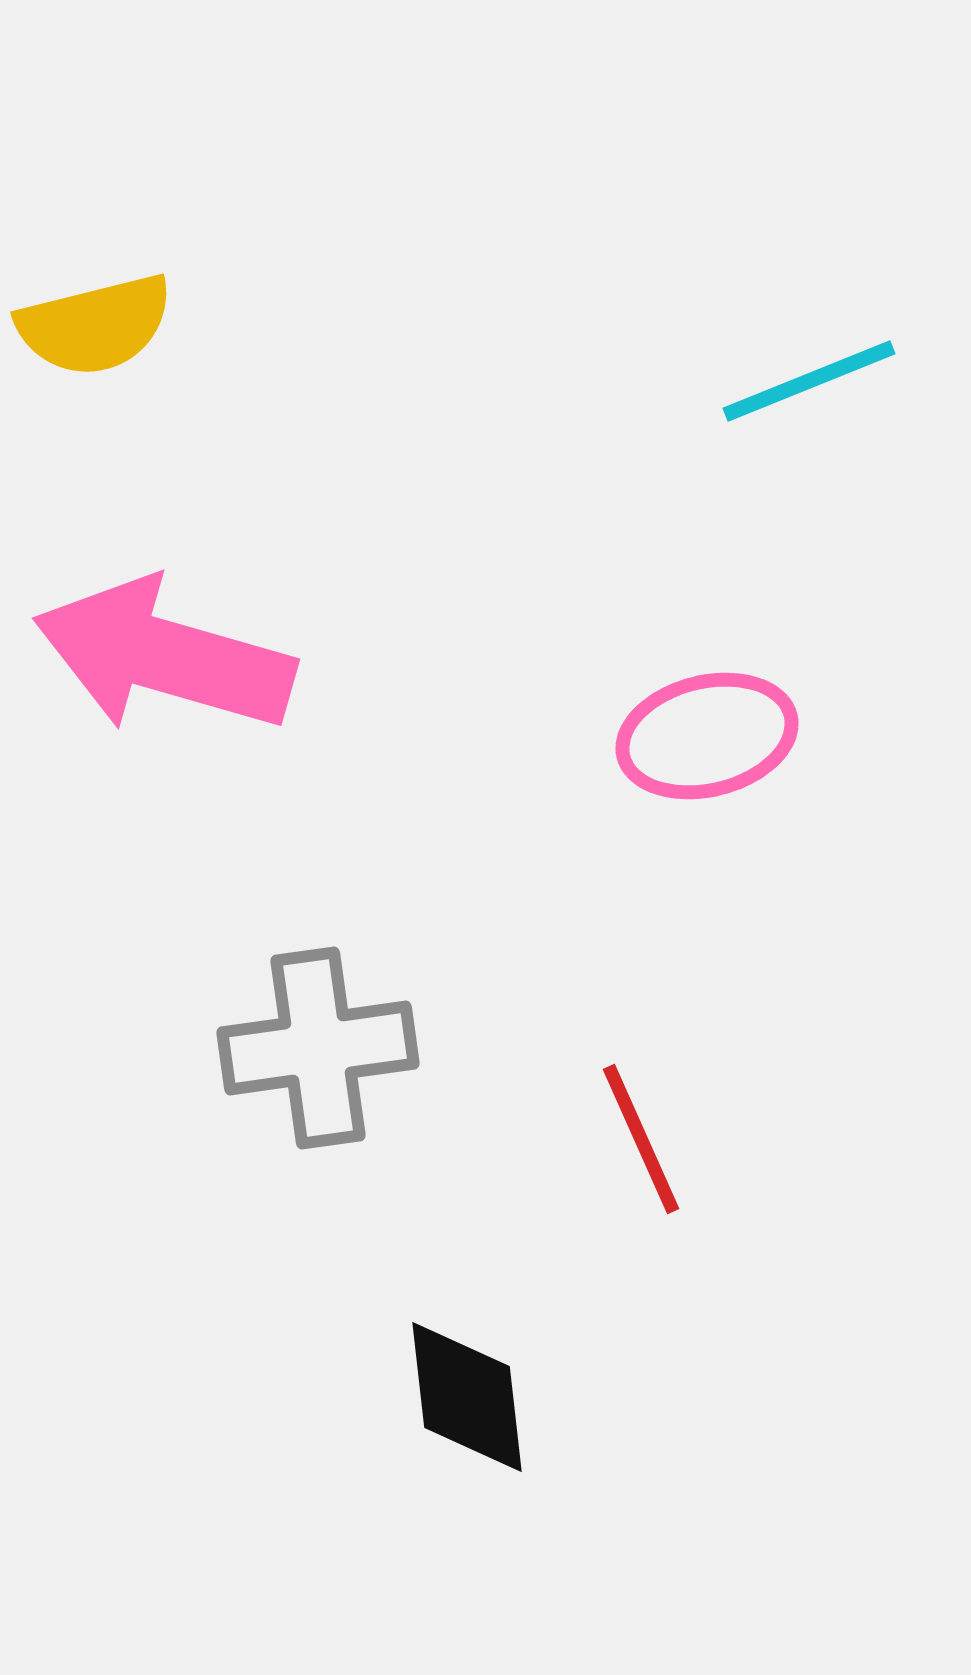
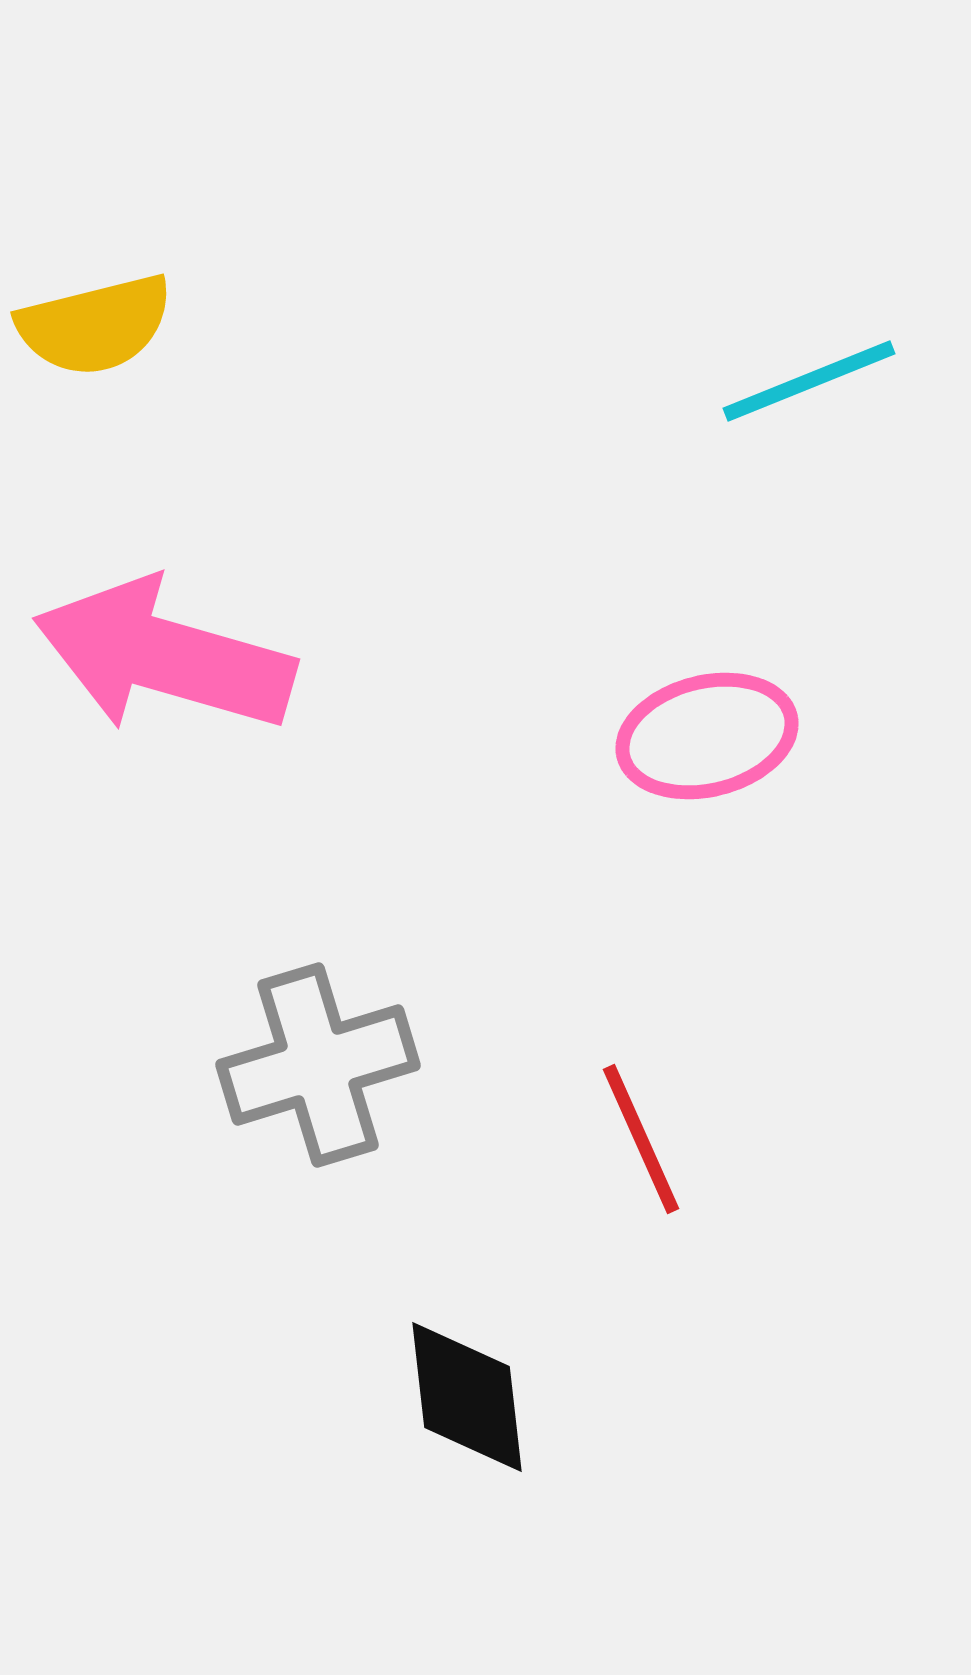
gray cross: moved 17 px down; rotated 9 degrees counterclockwise
